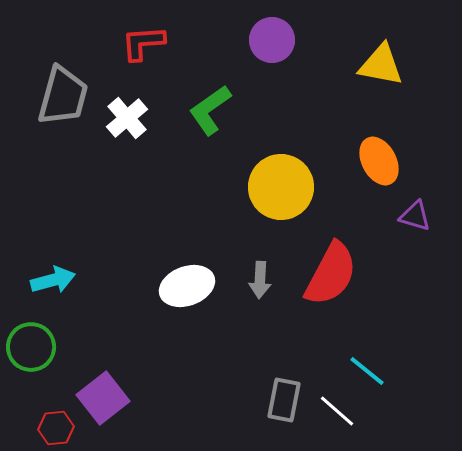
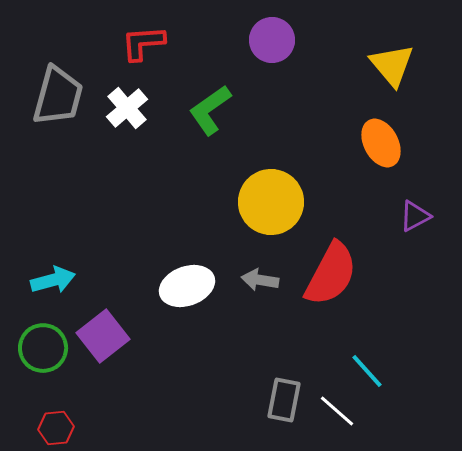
yellow triangle: moved 11 px right; rotated 39 degrees clockwise
gray trapezoid: moved 5 px left
white cross: moved 10 px up
orange ellipse: moved 2 px right, 18 px up
yellow circle: moved 10 px left, 15 px down
purple triangle: rotated 44 degrees counterclockwise
gray arrow: rotated 96 degrees clockwise
green circle: moved 12 px right, 1 px down
cyan line: rotated 9 degrees clockwise
purple square: moved 62 px up
